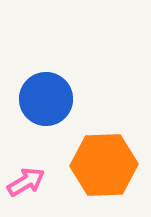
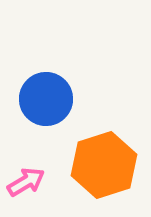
orange hexagon: rotated 16 degrees counterclockwise
